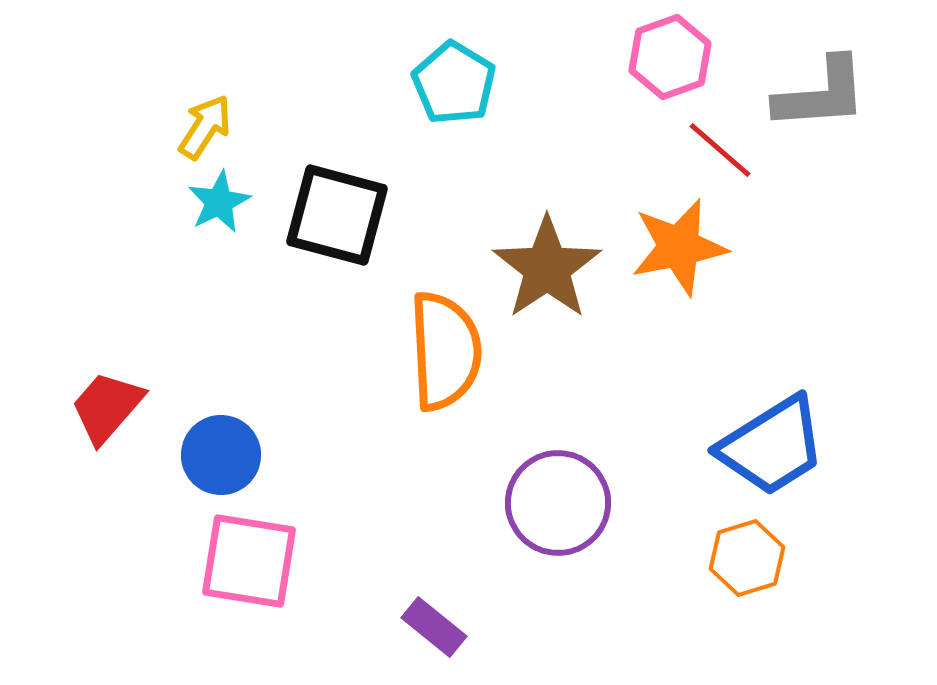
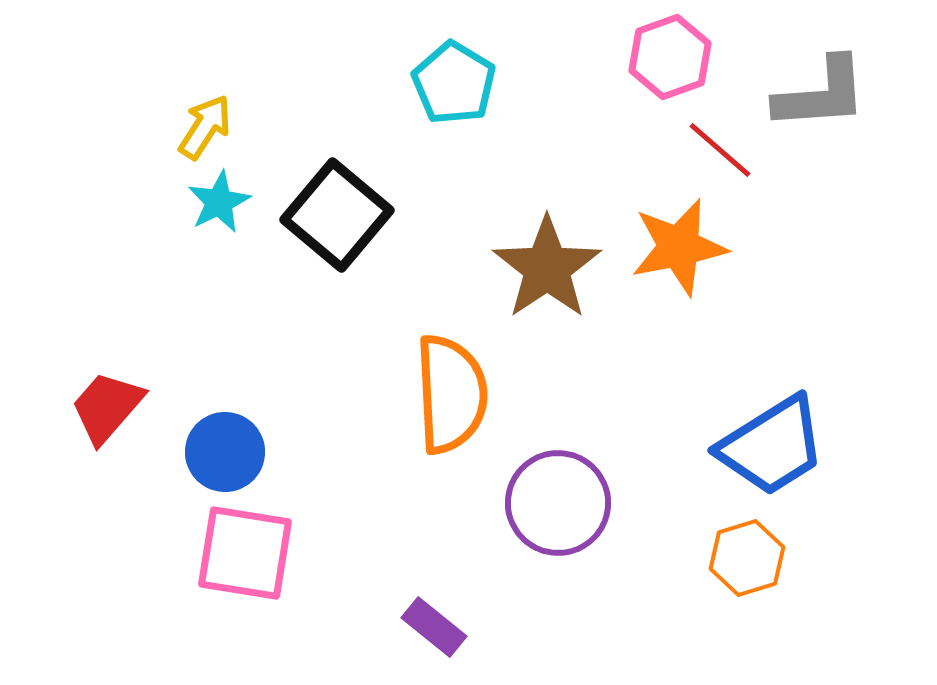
black square: rotated 25 degrees clockwise
orange semicircle: moved 6 px right, 43 px down
blue circle: moved 4 px right, 3 px up
pink square: moved 4 px left, 8 px up
